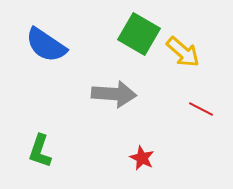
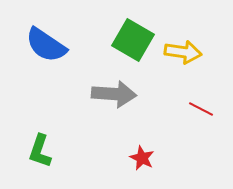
green square: moved 6 px left, 6 px down
yellow arrow: rotated 33 degrees counterclockwise
